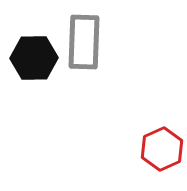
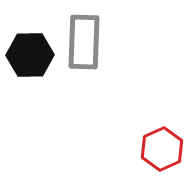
black hexagon: moved 4 px left, 3 px up
